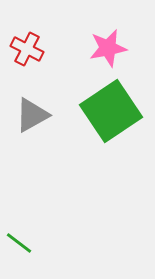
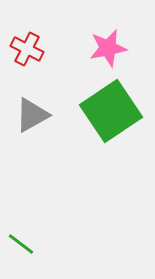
green line: moved 2 px right, 1 px down
